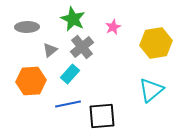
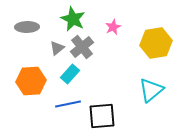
gray triangle: moved 7 px right, 2 px up
